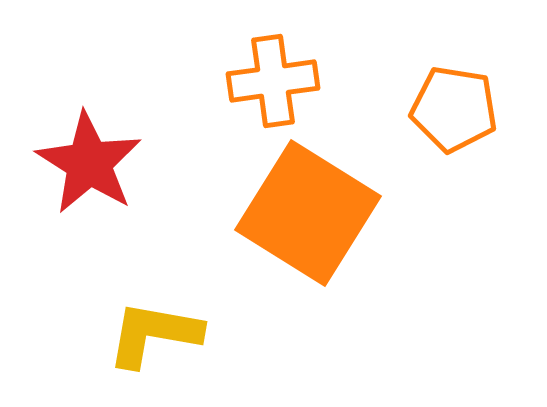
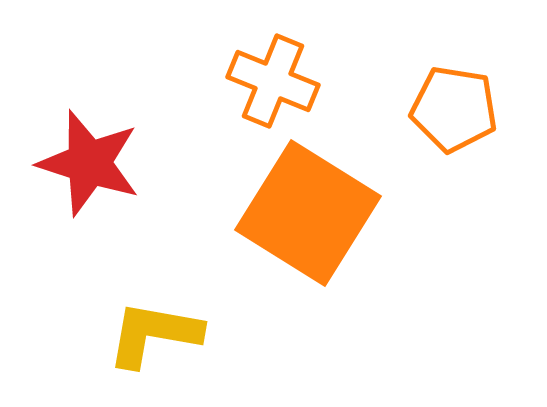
orange cross: rotated 30 degrees clockwise
red star: rotated 14 degrees counterclockwise
